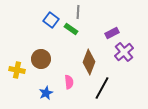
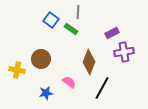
purple cross: rotated 30 degrees clockwise
pink semicircle: rotated 48 degrees counterclockwise
blue star: rotated 16 degrees clockwise
